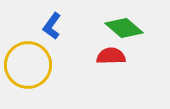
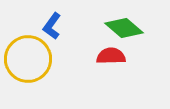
yellow circle: moved 6 px up
